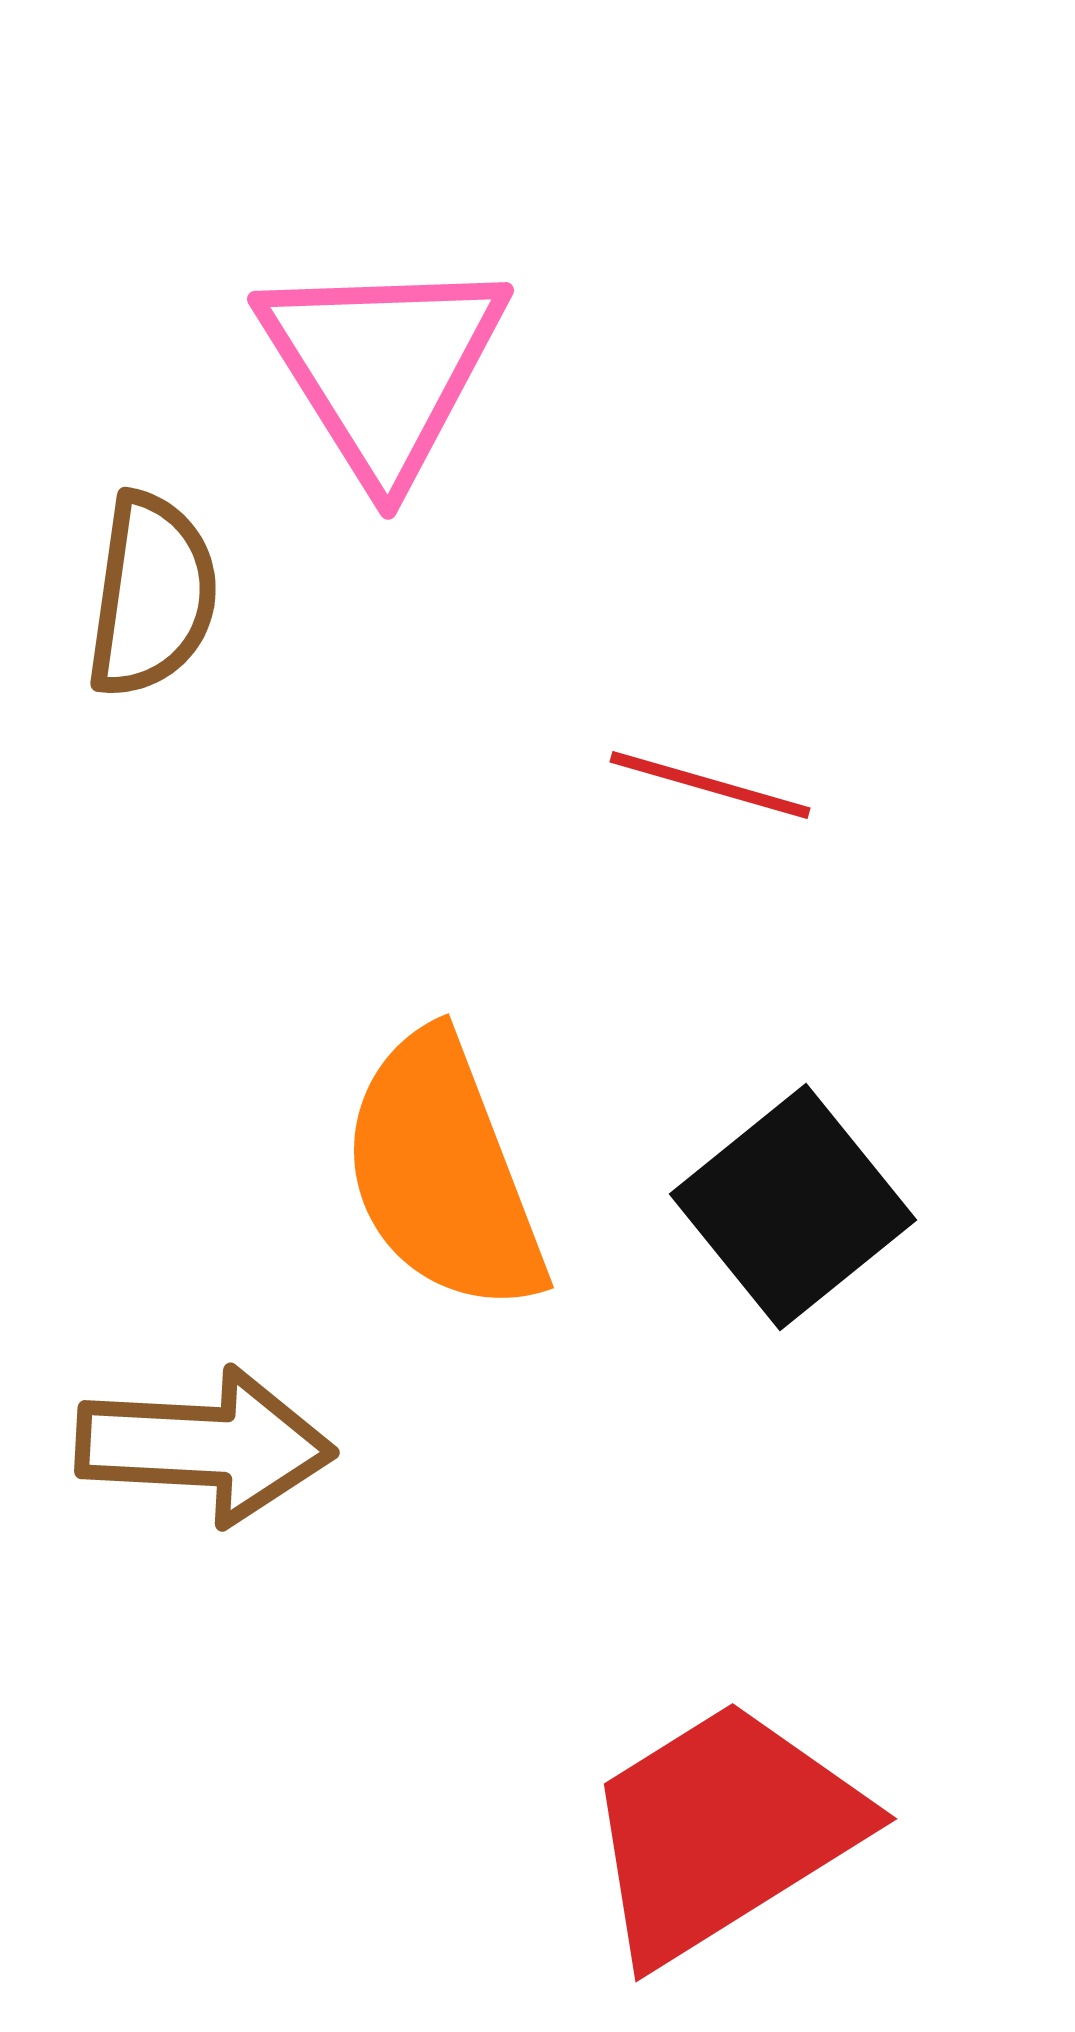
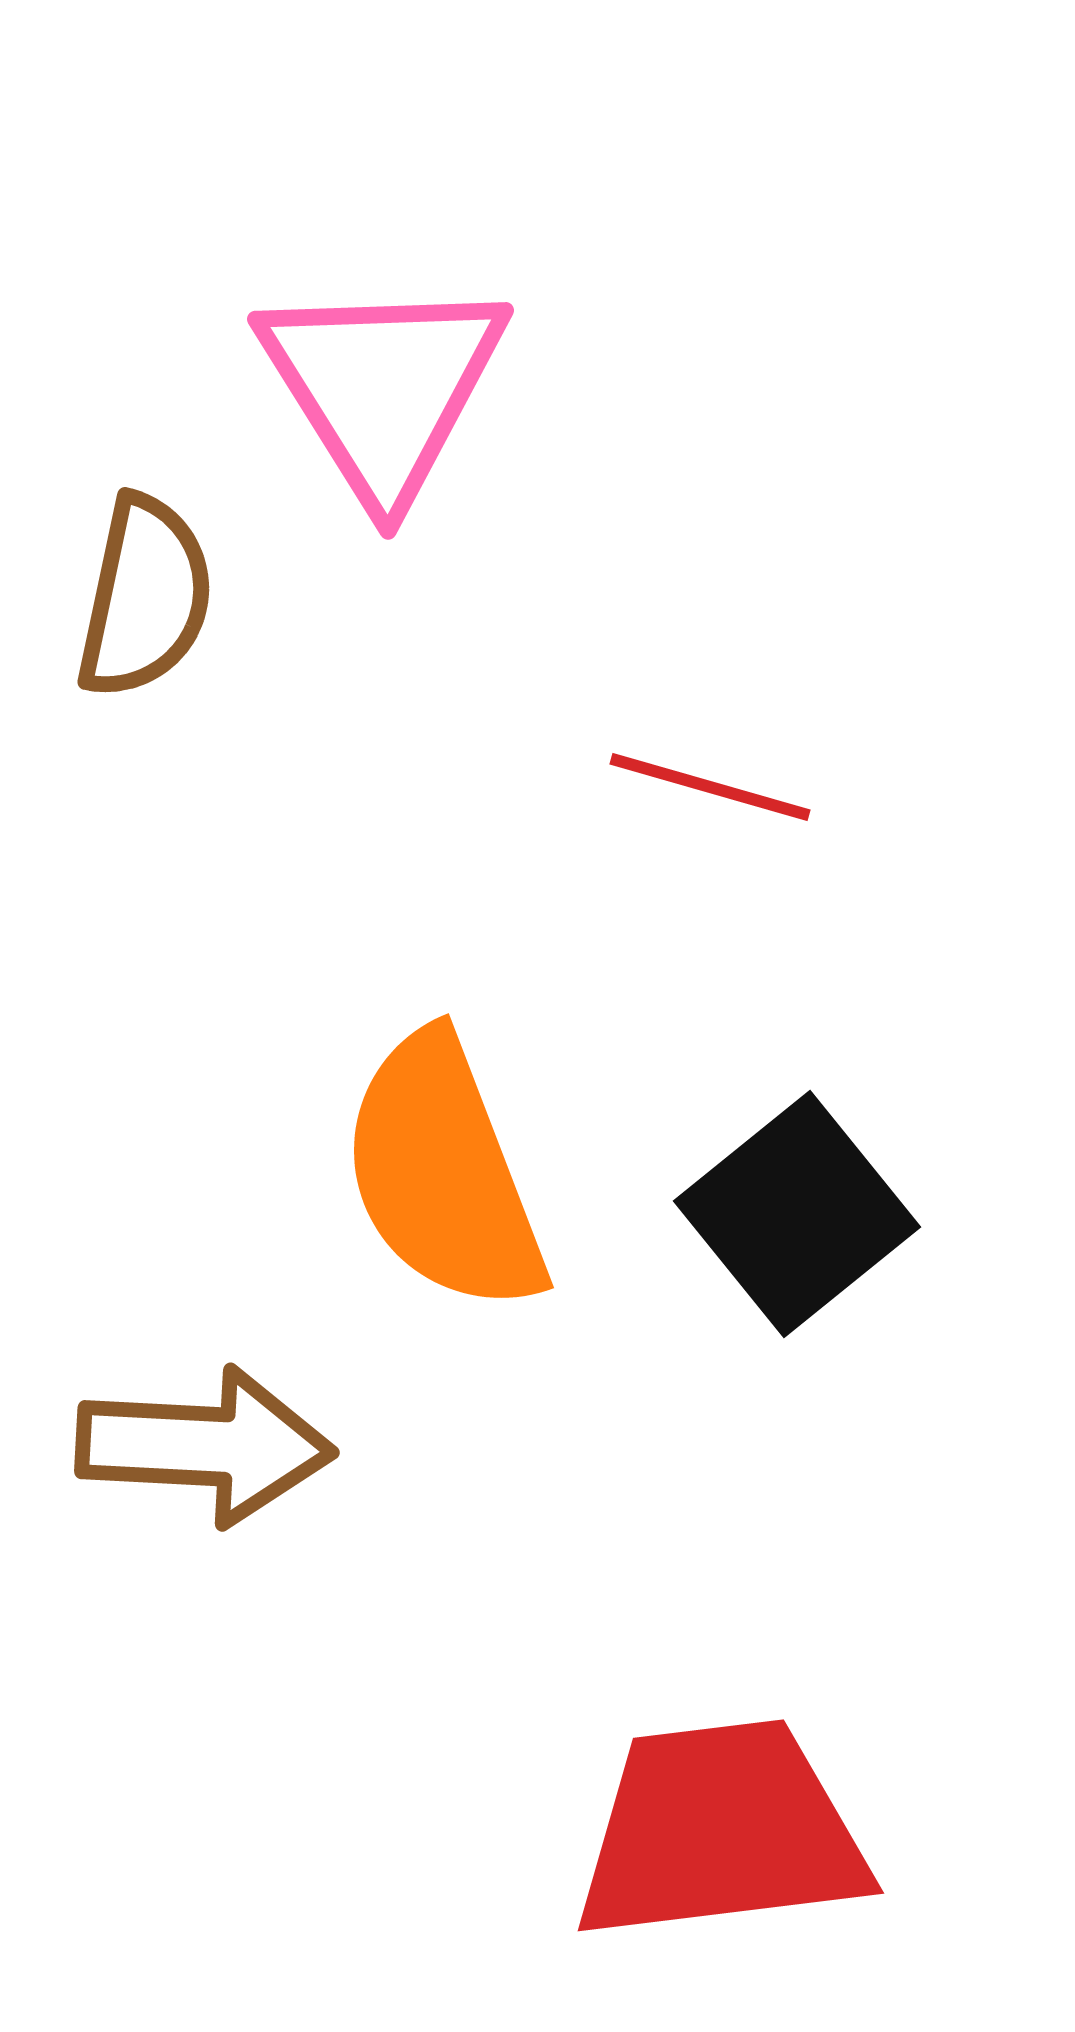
pink triangle: moved 20 px down
brown semicircle: moved 7 px left, 2 px down; rotated 4 degrees clockwise
red line: moved 2 px down
black square: moved 4 px right, 7 px down
red trapezoid: moved 2 px left; rotated 25 degrees clockwise
